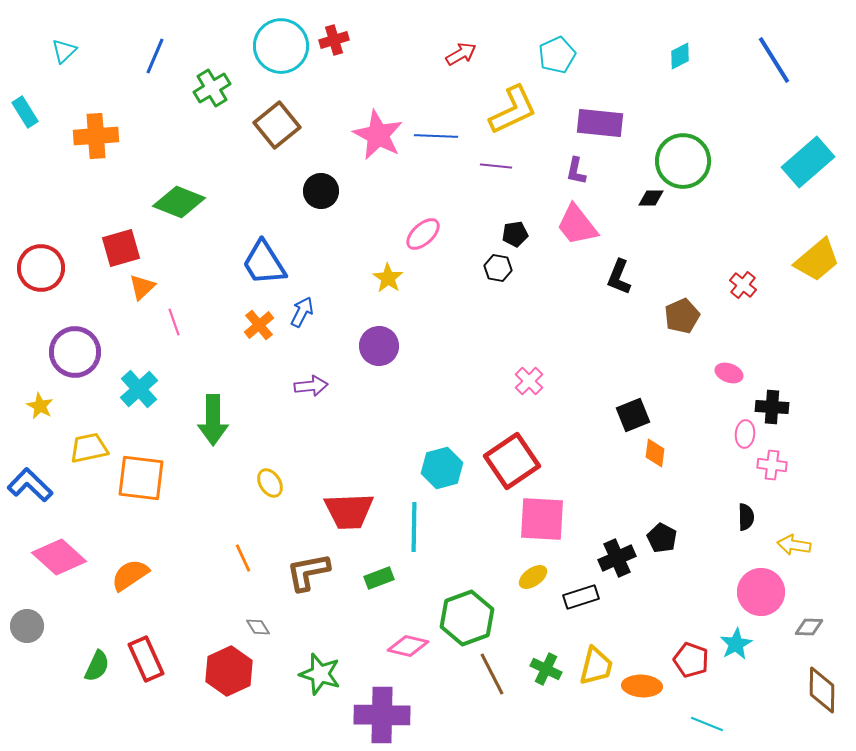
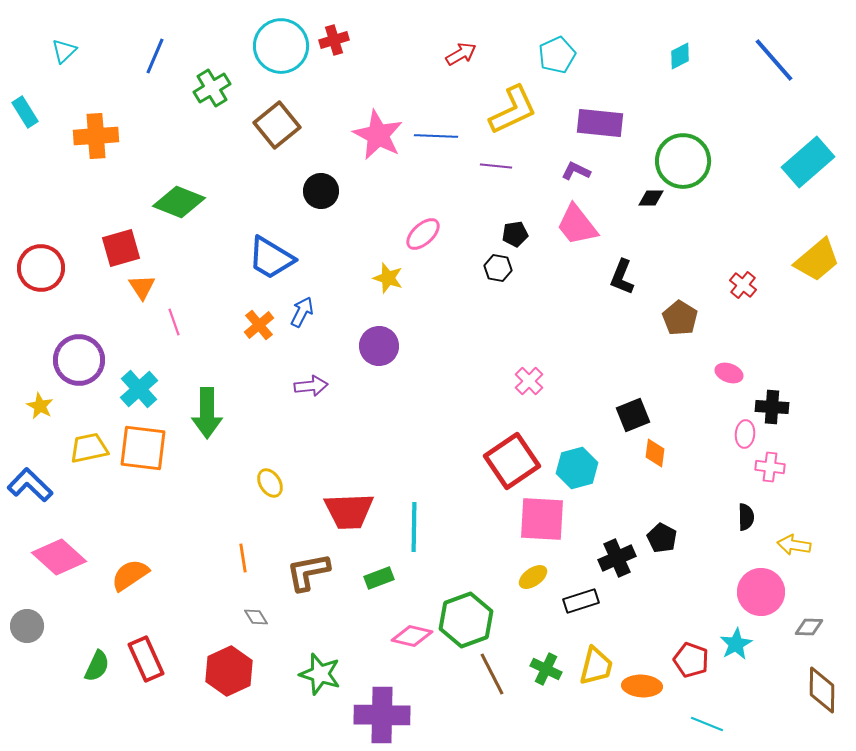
blue line at (774, 60): rotated 9 degrees counterclockwise
purple L-shape at (576, 171): rotated 104 degrees clockwise
blue trapezoid at (264, 263): moved 7 px right, 5 px up; rotated 27 degrees counterclockwise
black L-shape at (619, 277): moved 3 px right
yellow star at (388, 278): rotated 16 degrees counterclockwise
orange triangle at (142, 287): rotated 20 degrees counterclockwise
brown pentagon at (682, 316): moved 2 px left, 2 px down; rotated 16 degrees counterclockwise
purple circle at (75, 352): moved 4 px right, 8 px down
green arrow at (213, 420): moved 6 px left, 7 px up
pink cross at (772, 465): moved 2 px left, 2 px down
cyan hexagon at (442, 468): moved 135 px right
orange square at (141, 478): moved 2 px right, 30 px up
orange line at (243, 558): rotated 16 degrees clockwise
black rectangle at (581, 597): moved 4 px down
green hexagon at (467, 618): moved 1 px left, 2 px down
gray diamond at (258, 627): moved 2 px left, 10 px up
pink diamond at (408, 646): moved 4 px right, 10 px up
